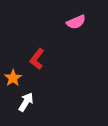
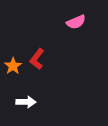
orange star: moved 12 px up
white arrow: rotated 60 degrees clockwise
